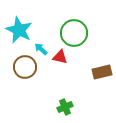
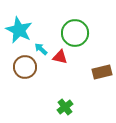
green circle: moved 1 px right
green cross: rotated 14 degrees counterclockwise
